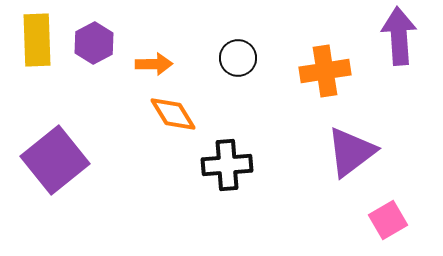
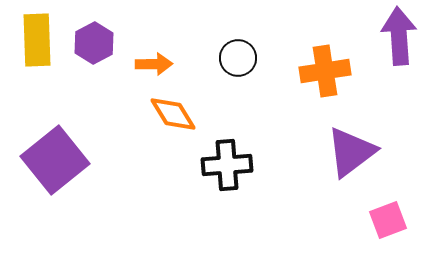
pink square: rotated 9 degrees clockwise
